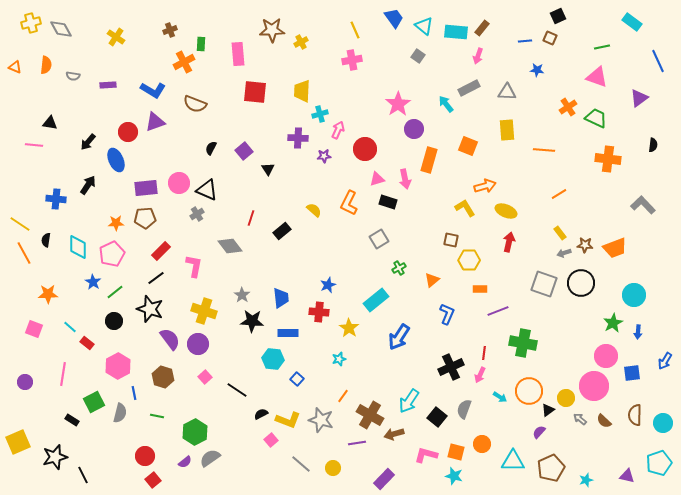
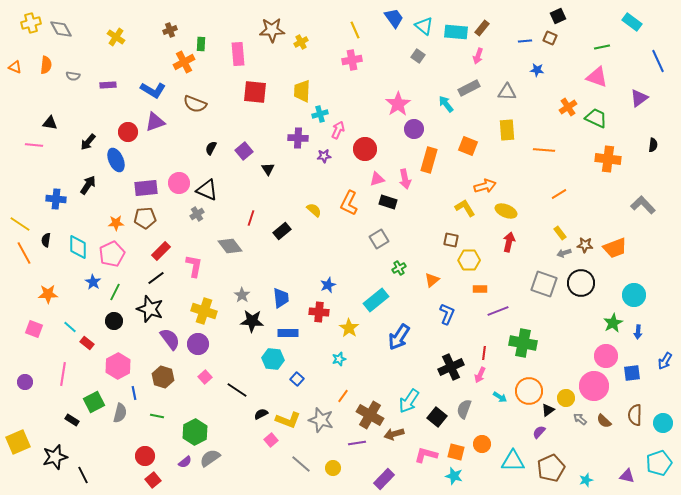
green line at (115, 292): rotated 24 degrees counterclockwise
